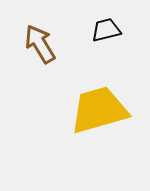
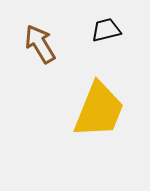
yellow trapezoid: rotated 128 degrees clockwise
